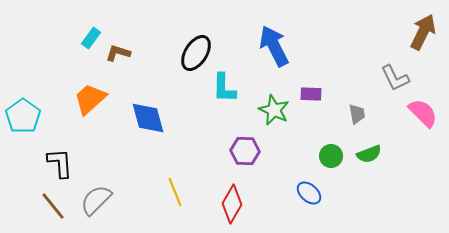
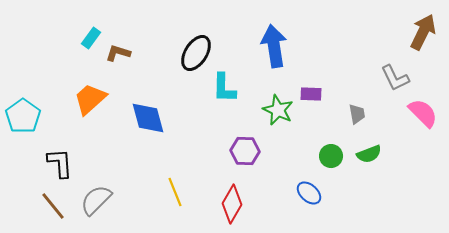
blue arrow: rotated 18 degrees clockwise
green star: moved 4 px right
